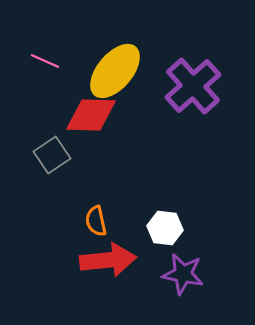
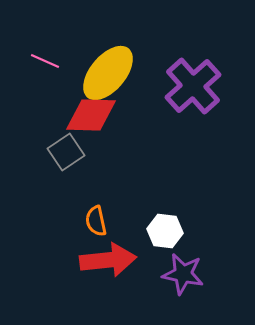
yellow ellipse: moved 7 px left, 2 px down
gray square: moved 14 px right, 3 px up
white hexagon: moved 3 px down
